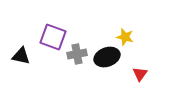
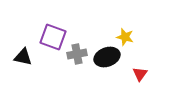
black triangle: moved 2 px right, 1 px down
